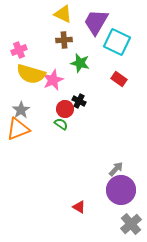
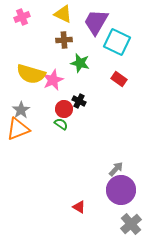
pink cross: moved 3 px right, 33 px up
red circle: moved 1 px left
